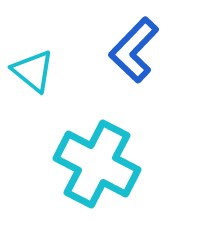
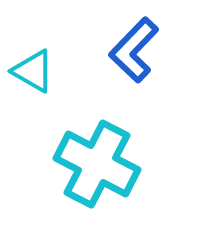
cyan triangle: rotated 9 degrees counterclockwise
